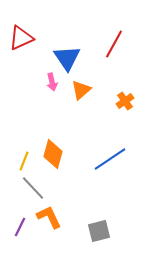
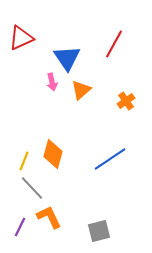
orange cross: moved 1 px right
gray line: moved 1 px left
